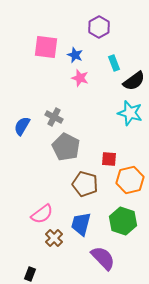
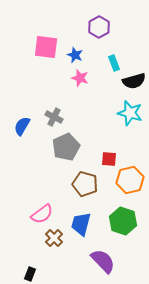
black semicircle: rotated 20 degrees clockwise
gray pentagon: rotated 20 degrees clockwise
purple semicircle: moved 3 px down
